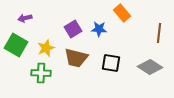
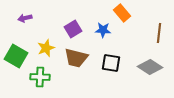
blue star: moved 4 px right, 1 px down
green square: moved 11 px down
green cross: moved 1 px left, 4 px down
